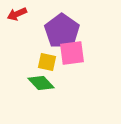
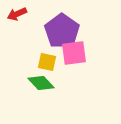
pink square: moved 2 px right
